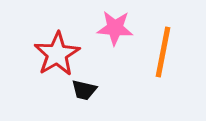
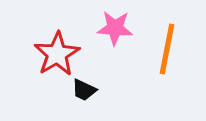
orange line: moved 4 px right, 3 px up
black trapezoid: rotated 12 degrees clockwise
